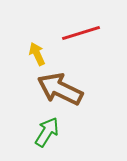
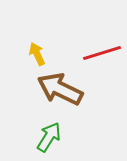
red line: moved 21 px right, 20 px down
green arrow: moved 2 px right, 5 px down
